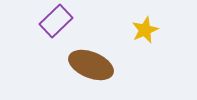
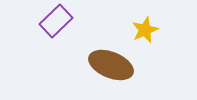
brown ellipse: moved 20 px right
